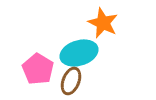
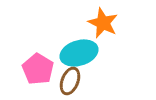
brown ellipse: moved 1 px left
